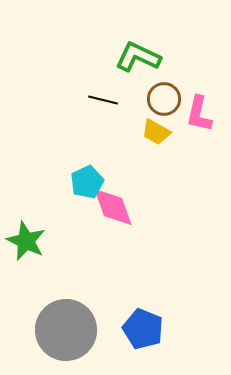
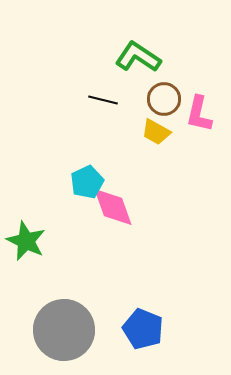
green L-shape: rotated 9 degrees clockwise
gray circle: moved 2 px left
